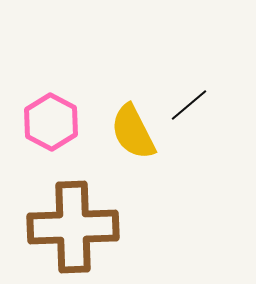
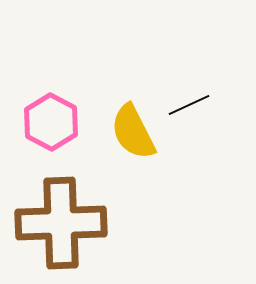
black line: rotated 15 degrees clockwise
brown cross: moved 12 px left, 4 px up
